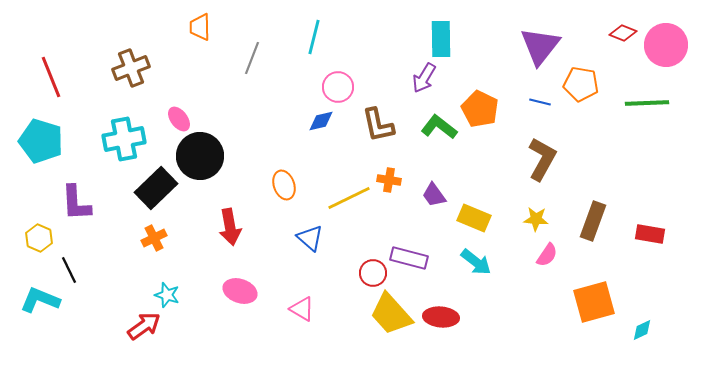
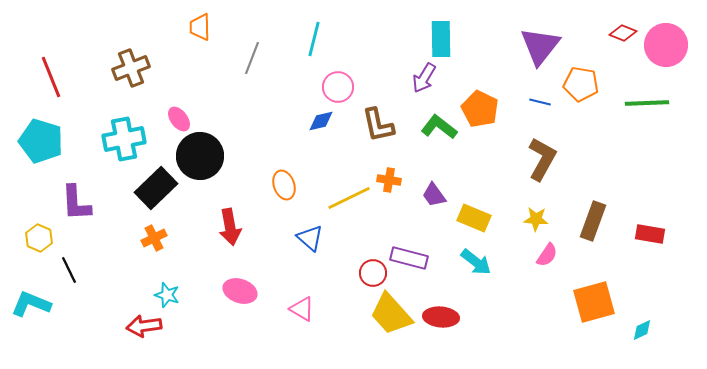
cyan line at (314, 37): moved 2 px down
cyan L-shape at (40, 300): moved 9 px left, 4 px down
red arrow at (144, 326): rotated 152 degrees counterclockwise
